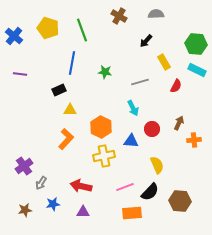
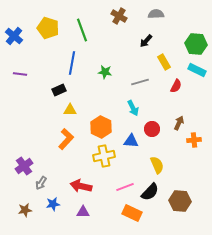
orange rectangle: rotated 30 degrees clockwise
